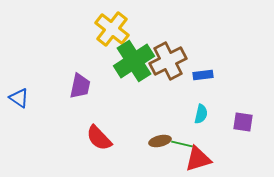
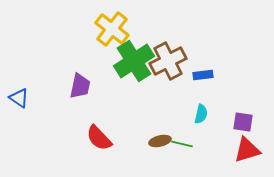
red triangle: moved 49 px right, 9 px up
